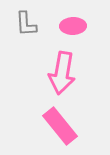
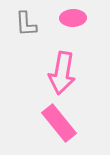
pink ellipse: moved 8 px up
pink rectangle: moved 1 px left, 3 px up
